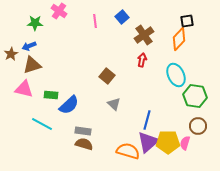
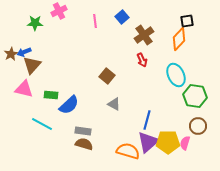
pink cross: rotated 28 degrees clockwise
blue arrow: moved 5 px left, 6 px down
red arrow: rotated 144 degrees clockwise
brown triangle: rotated 30 degrees counterclockwise
gray triangle: rotated 16 degrees counterclockwise
